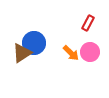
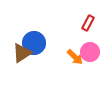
orange arrow: moved 4 px right, 4 px down
